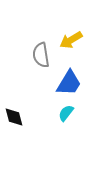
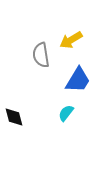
blue trapezoid: moved 9 px right, 3 px up
